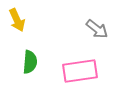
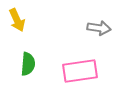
gray arrow: moved 2 px right, 1 px up; rotated 30 degrees counterclockwise
green semicircle: moved 2 px left, 2 px down
